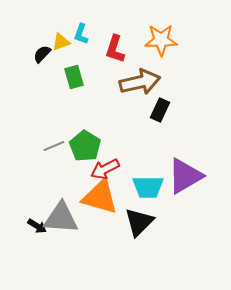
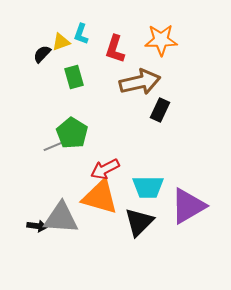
green pentagon: moved 13 px left, 13 px up
purple triangle: moved 3 px right, 30 px down
black arrow: rotated 24 degrees counterclockwise
